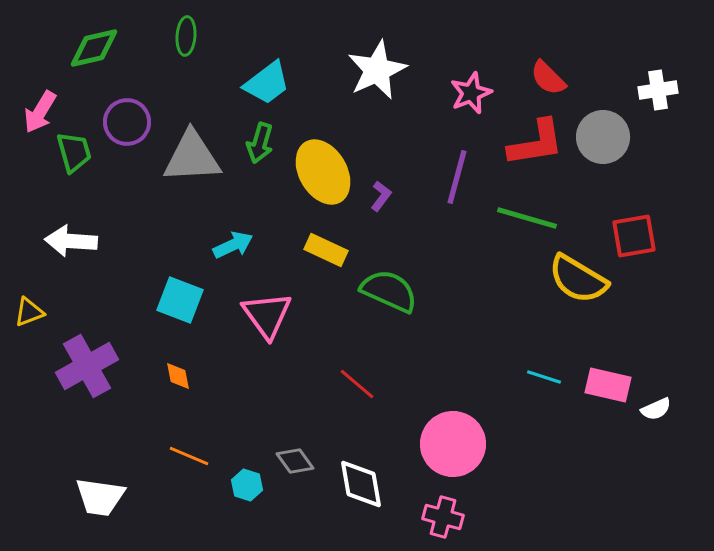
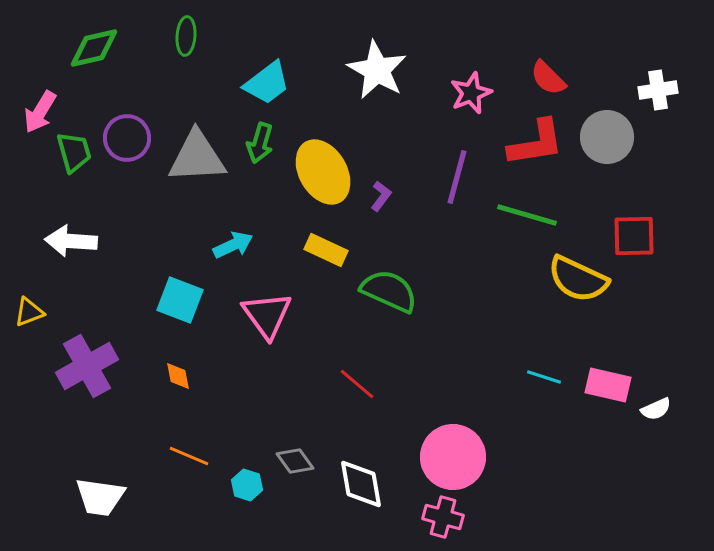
white star: rotated 18 degrees counterclockwise
purple circle: moved 16 px down
gray circle: moved 4 px right
gray triangle: moved 5 px right
green line: moved 3 px up
red square: rotated 9 degrees clockwise
yellow semicircle: rotated 6 degrees counterclockwise
pink circle: moved 13 px down
